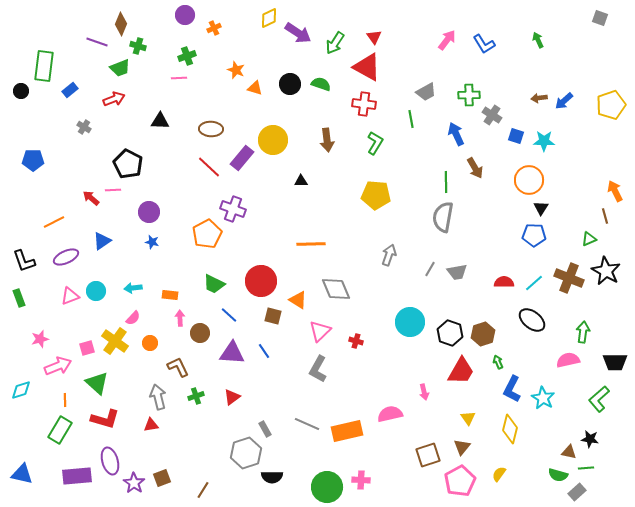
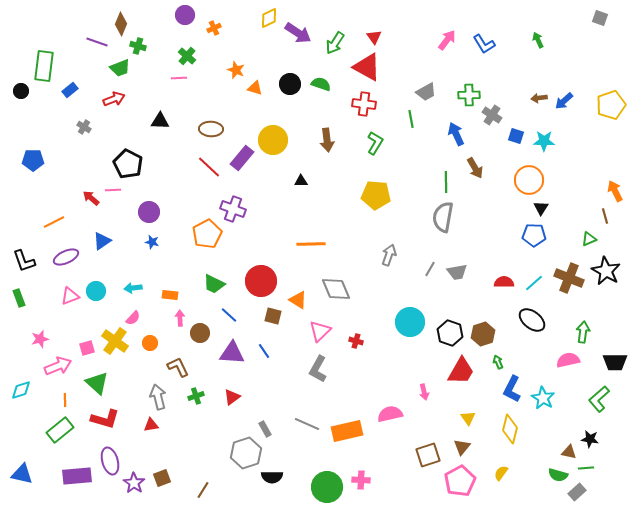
green cross at (187, 56): rotated 30 degrees counterclockwise
green rectangle at (60, 430): rotated 20 degrees clockwise
yellow semicircle at (499, 474): moved 2 px right, 1 px up
